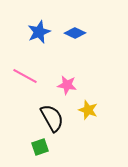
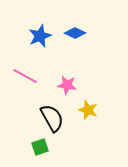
blue star: moved 1 px right, 4 px down
